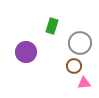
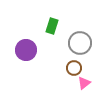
purple circle: moved 2 px up
brown circle: moved 2 px down
pink triangle: rotated 32 degrees counterclockwise
